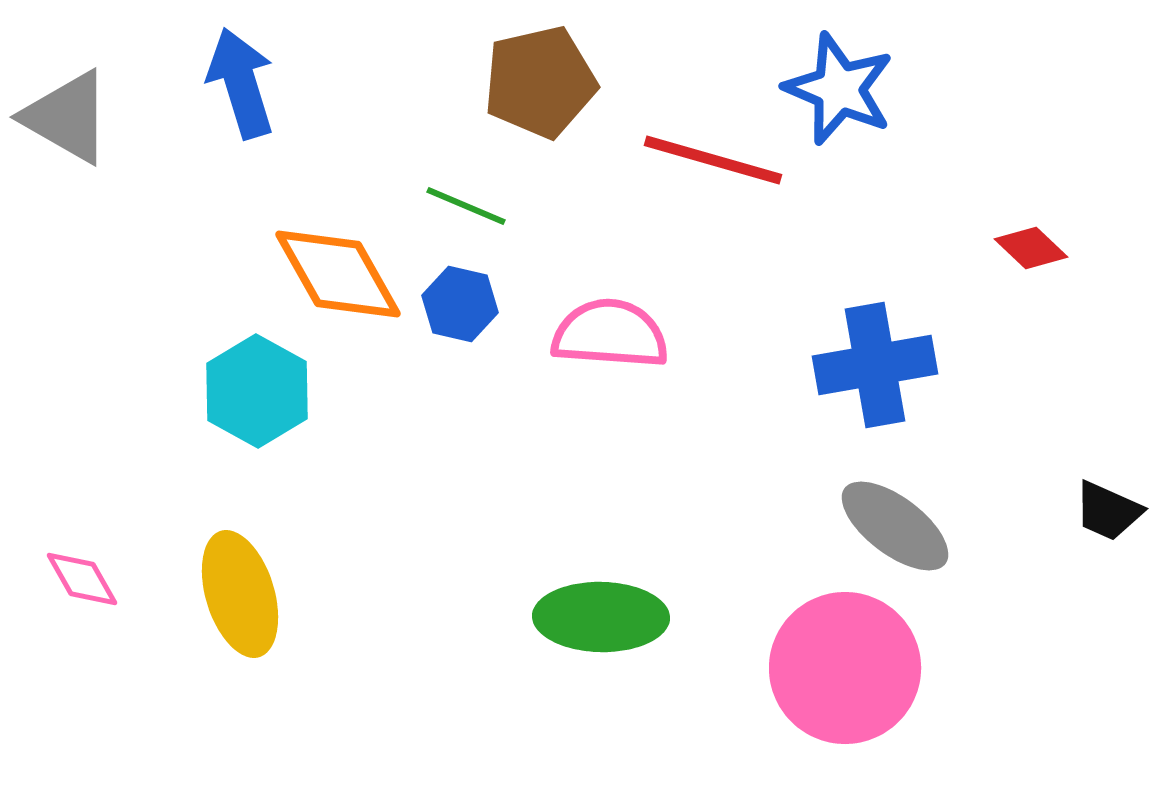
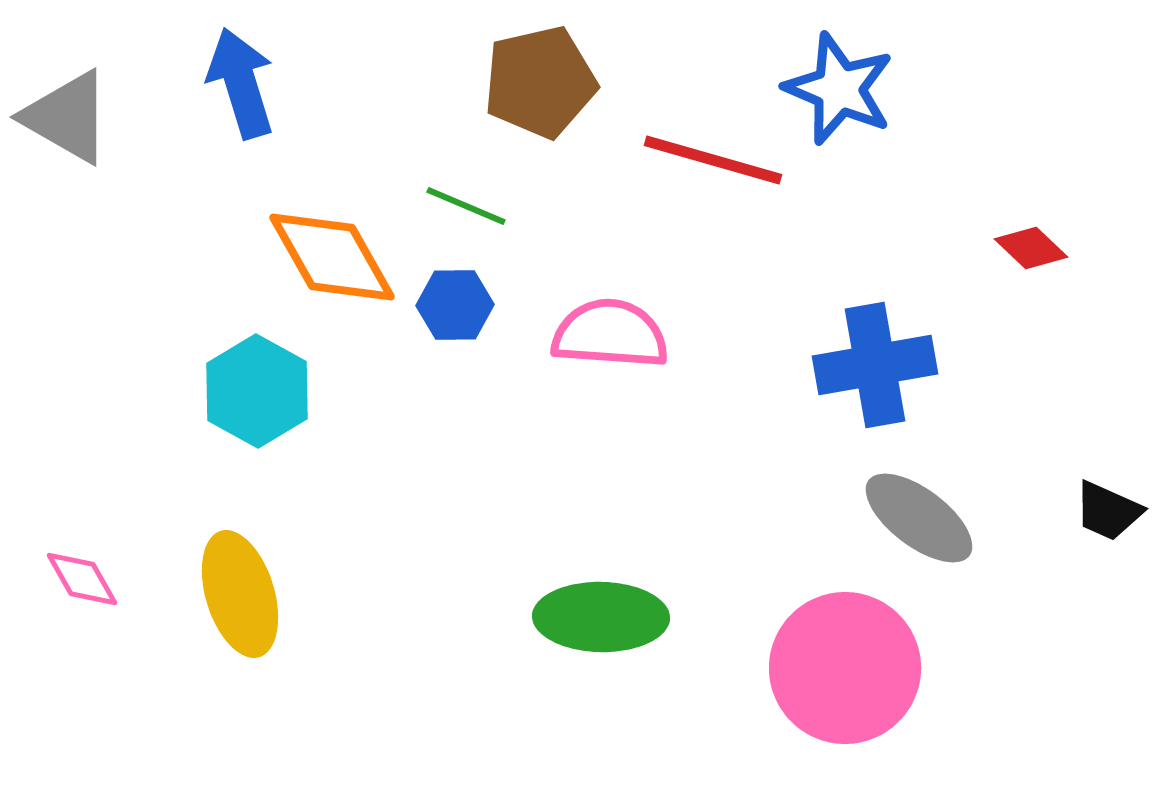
orange diamond: moved 6 px left, 17 px up
blue hexagon: moved 5 px left, 1 px down; rotated 14 degrees counterclockwise
gray ellipse: moved 24 px right, 8 px up
